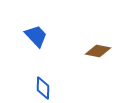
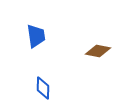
blue trapezoid: rotated 35 degrees clockwise
